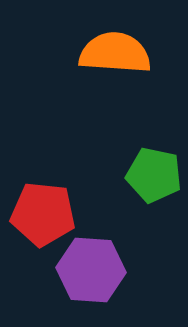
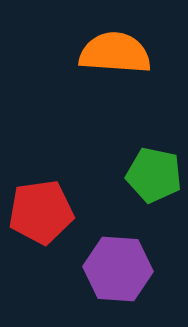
red pentagon: moved 2 px left, 2 px up; rotated 14 degrees counterclockwise
purple hexagon: moved 27 px right, 1 px up
